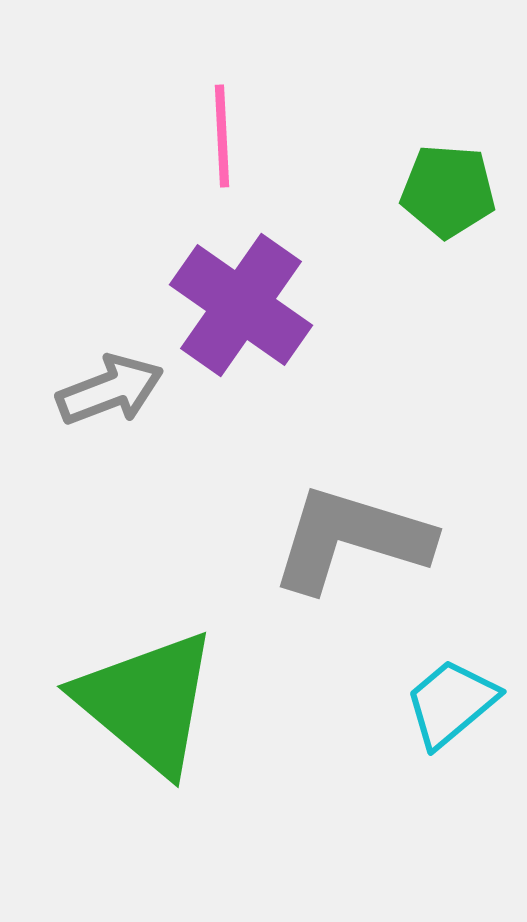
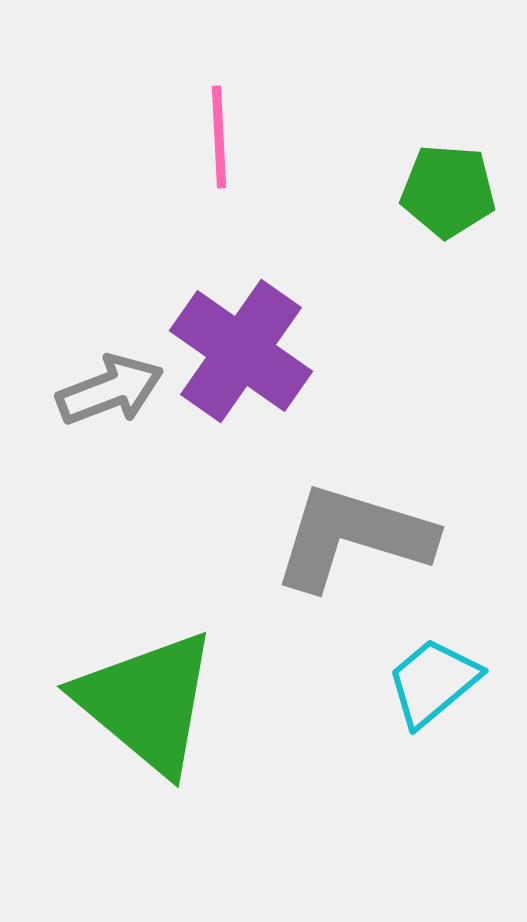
pink line: moved 3 px left, 1 px down
purple cross: moved 46 px down
gray L-shape: moved 2 px right, 2 px up
cyan trapezoid: moved 18 px left, 21 px up
